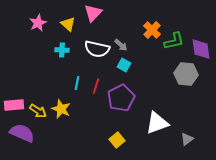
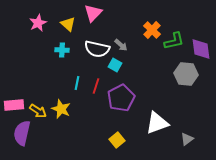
cyan square: moved 9 px left
purple semicircle: rotated 100 degrees counterclockwise
